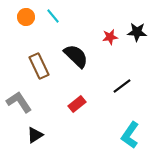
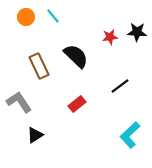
black line: moved 2 px left
cyan L-shape: rotated 12 degrees clockwise
